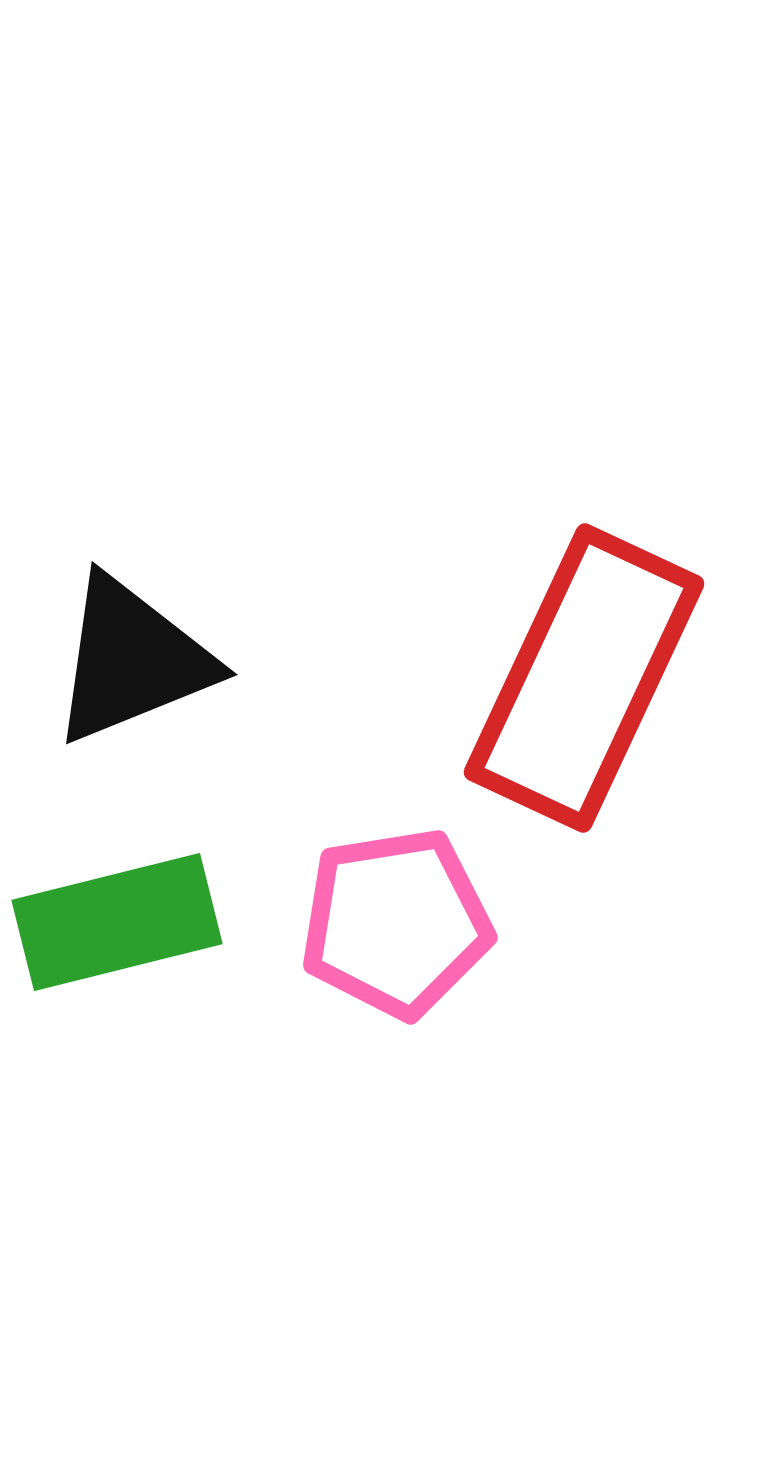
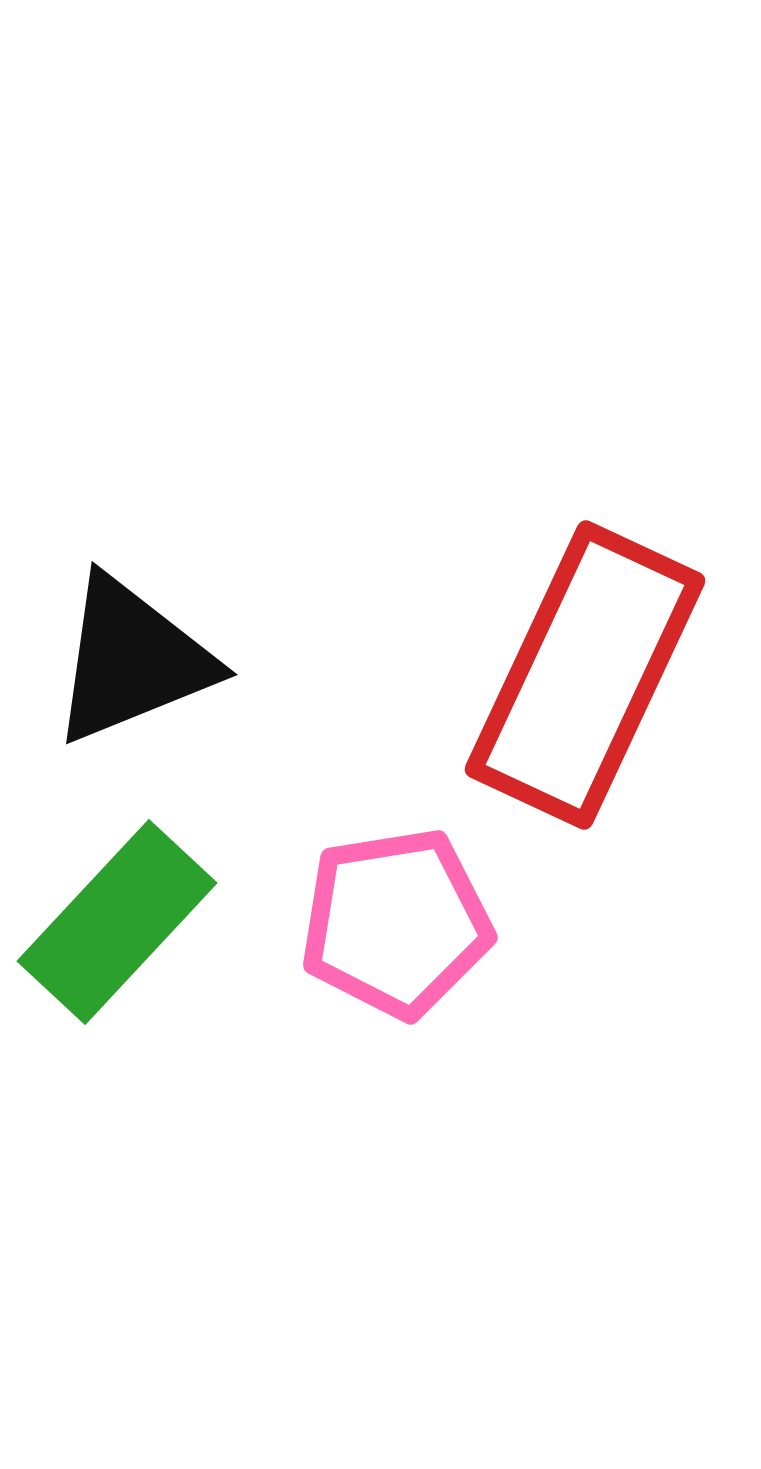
red rectangle: moved 1 px right, 3 px up
green rectangle: rotated 33 degrees counterclockwise
